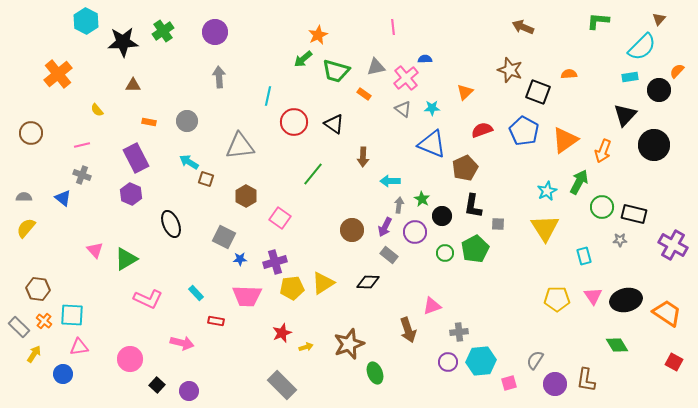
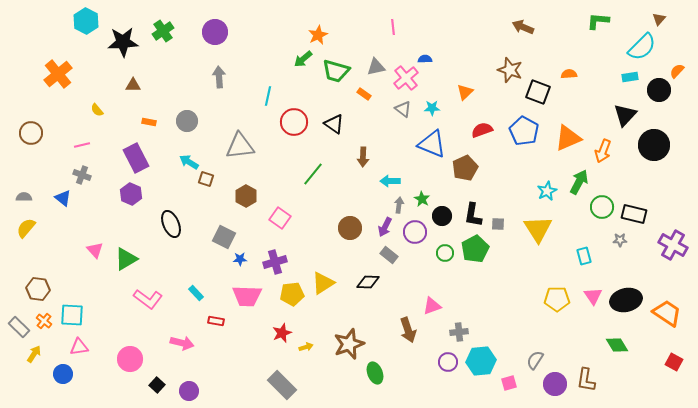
orange triangle at (565, 140): moved 3 px right, 2 px up; rotated 12 degrees clockwise
black L-shape at (473, 206): moved 9 px down
yellow triangle at (545, 228): moved 7 px left, 1 px down
brown circle at (352, 230): moved 2 px left, 2 px up
yellow pentagon at (292, 288): moved 6 px down
pink L-shape at (148, 299): rotated 12 degrees clockwise
